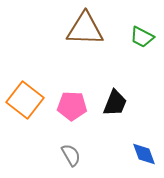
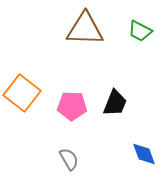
green trapezoid: moved 2 px left, 6 px up
orange square: moved 3 px left, 7 px up
gray semicircle: moved 2 px left, 4 px down
